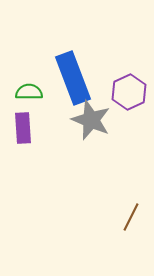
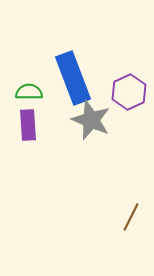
purple rectangle: moved 5 px right, 3 px up
